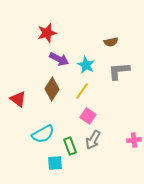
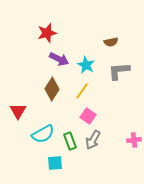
red triangle: moved 12 px down; rotated 24 degrees clockwise
green rectangle: moved 5 px up
